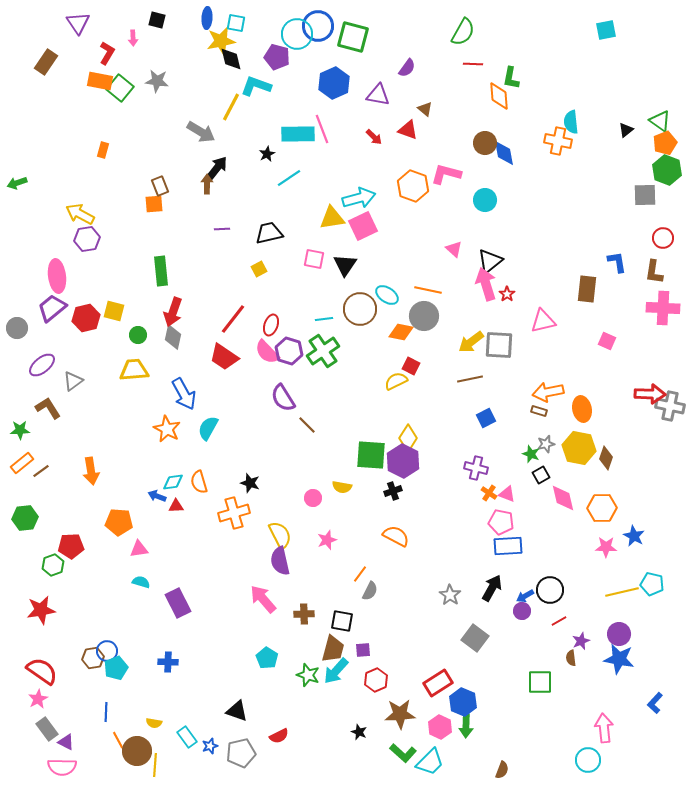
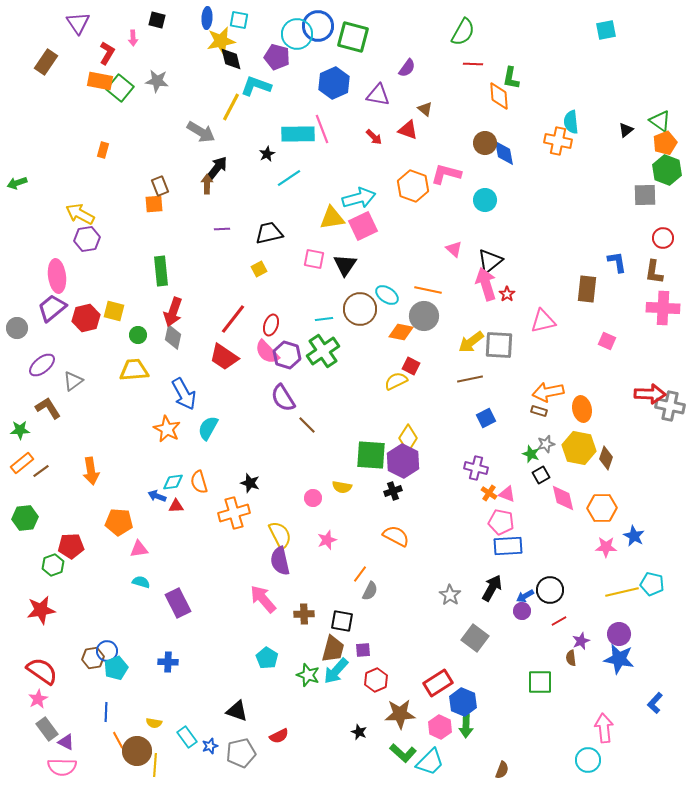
cyan square at (236, 23): moved 3 px right, 3 px up
purple hexagon at (289, 351): moved 2 px left, 4 px down
